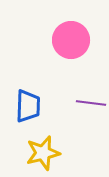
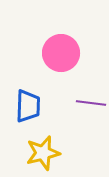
pink circle: moved 10 px left, 13 px down
